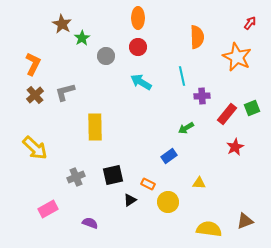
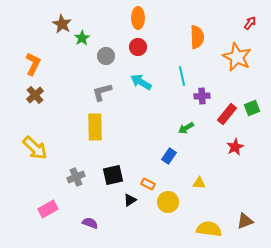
gray L-shape: moved 37 px right
blue rectangle: rotated 21 degrees counterclockwise
